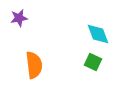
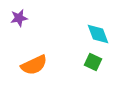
orange semicircle: rotated 72 degrees clockwise
